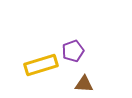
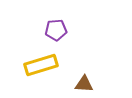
purple pentagon: moved 17 px left, 21 px up; rotated 15 degrees clockwise
